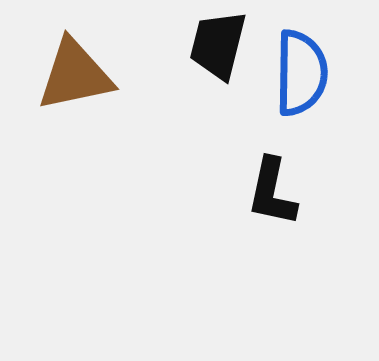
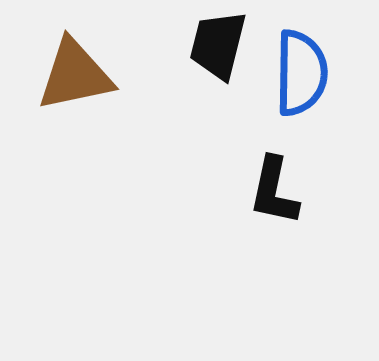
black L-shape: moved 2 px right, 1 px up
